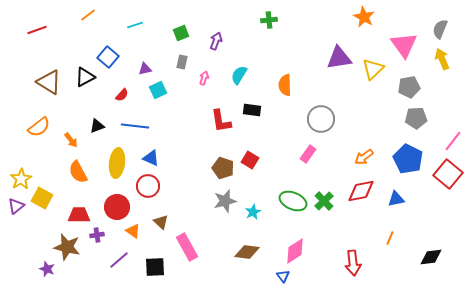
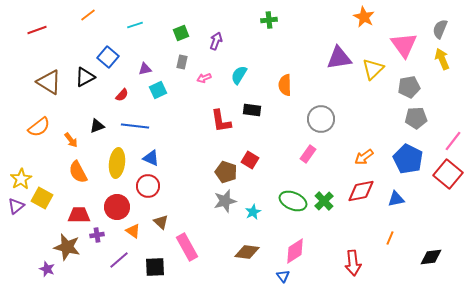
pink arrow at (204, 78): rotated 128 degrees counterclockwise
brown pentagon at (223, 168): moved 3 px right, 4 px down
